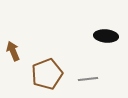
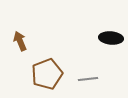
black ellipse: moved 5 px right, 2 px down
brown arrow: moved 7 px right, 10 px up
